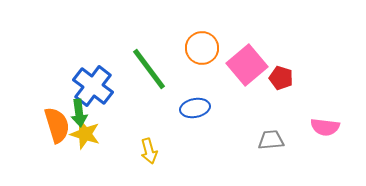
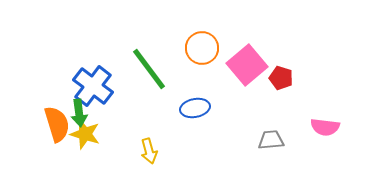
orange semicircle: moved 1 px up
